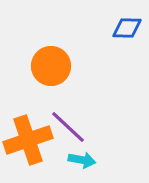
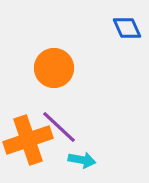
blue diamond: rotated 64 degrees clockwise
orange circle: moved 3 px right, 2 px down
purple line: moved 9 px left
